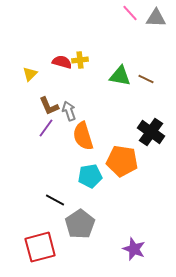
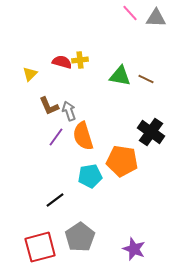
purple line: moved 10 px right, 9 px down
black line: rotated 66 degrees counterclockwise
gray pentagon: moved 13 px down
